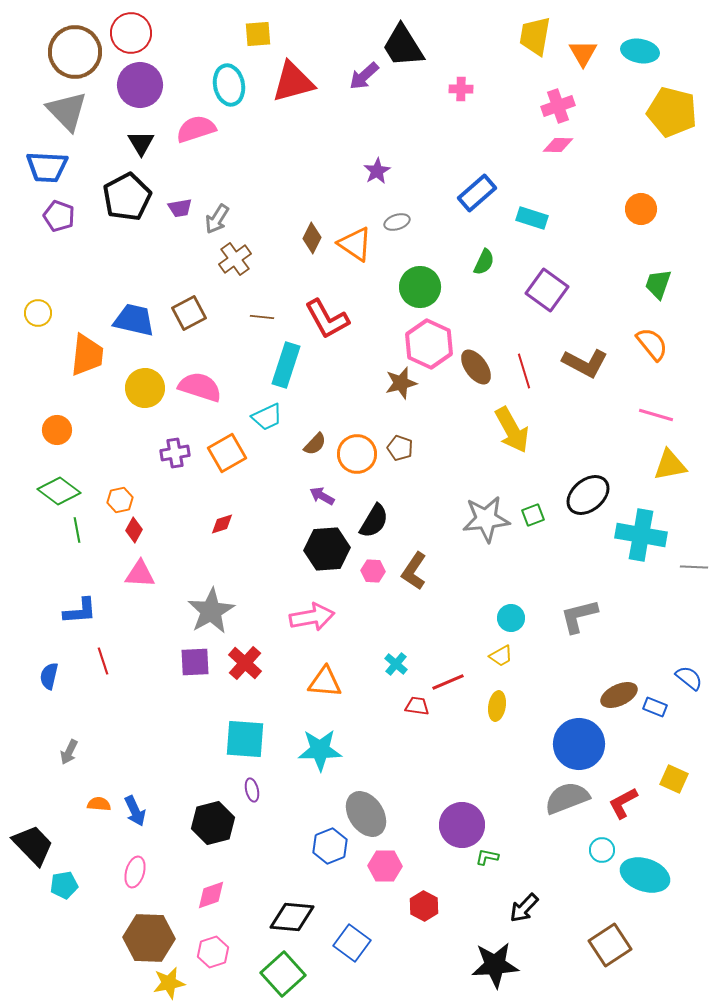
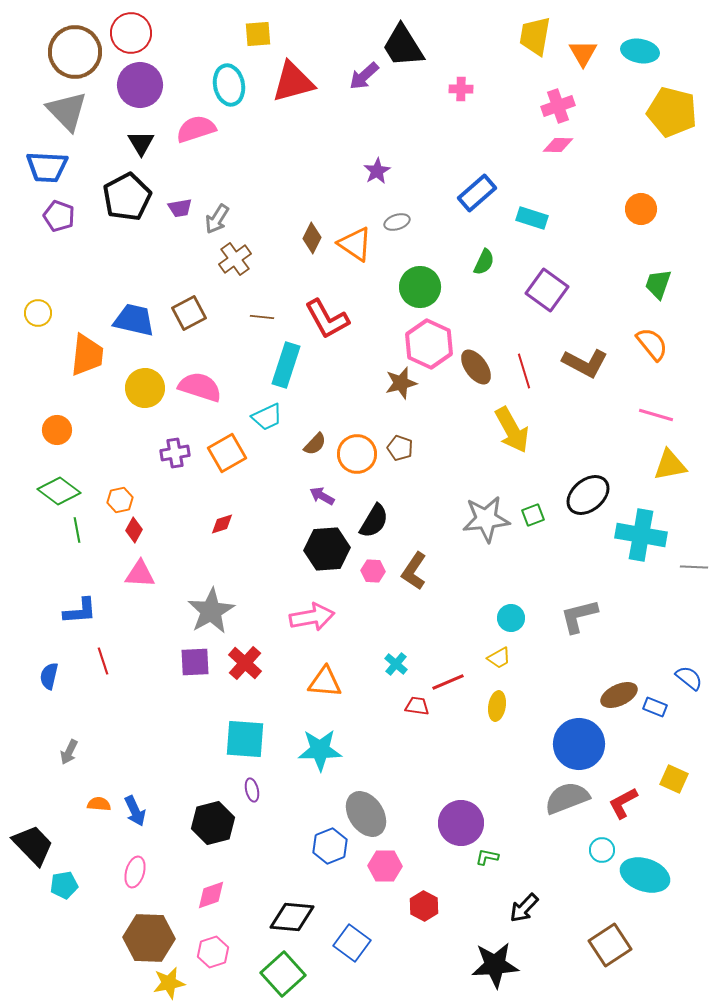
yellow trapezoid at (501, 656): moved 2 px left, 2 px down
purple circle at (462, 825): moved 1 px left, 2 px up
